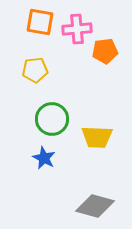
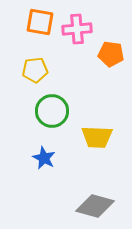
orange pentagon: moved 6 px right, 3 px down; rotated 15 degrees clockwise
green circle: moved 8 px up
